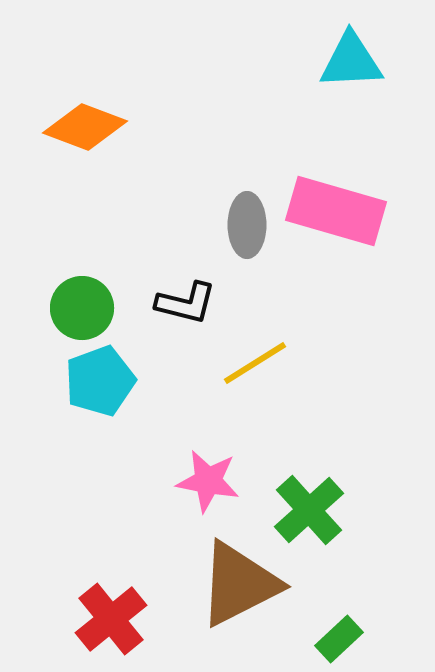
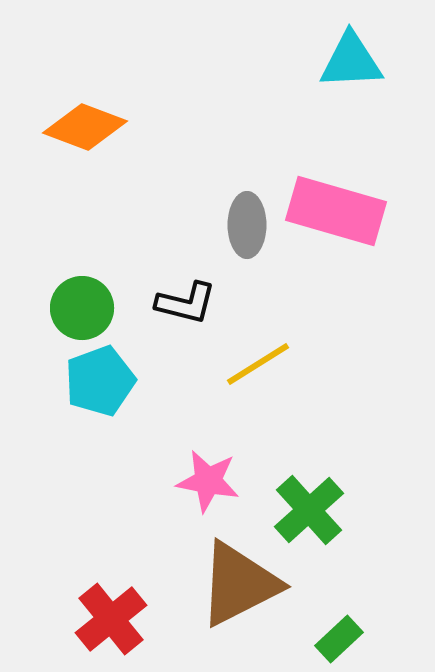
yellow line: moved 3 px right, 1 px down
